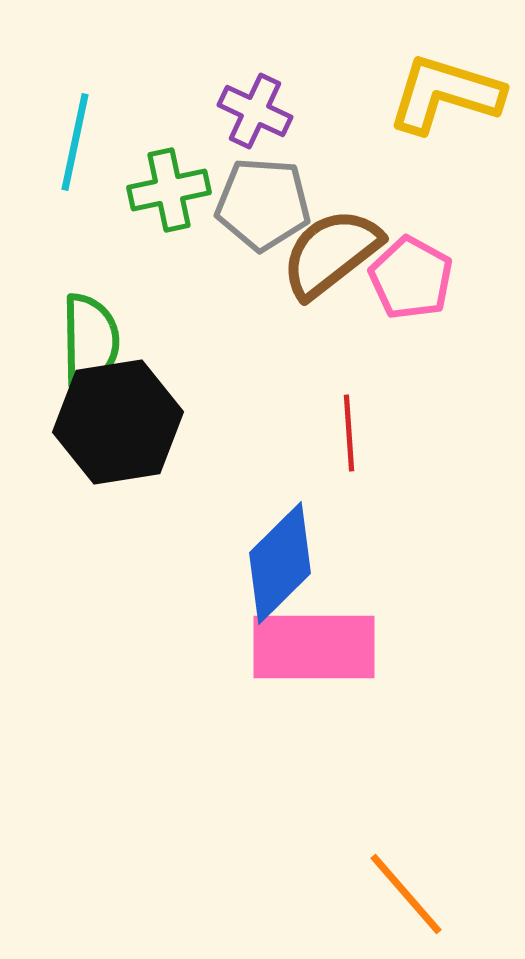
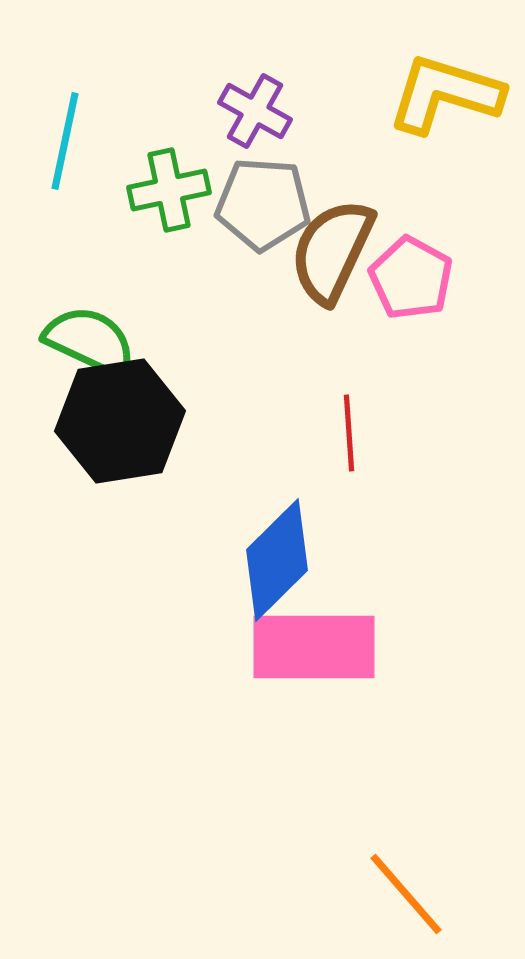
purple cross: rotated 4 degrees clockwise
cyan line: moved 10 px left, 1 px up
brown semicircle: moved 1 px right, 2 px up; rotated 27 degrees counterclockwise
green semicircle: rotated 64 degrees counterclockwise
black hexagon: moved 2 px right, 1 px up
blue diamond: moved 3 px left, 3 px up
